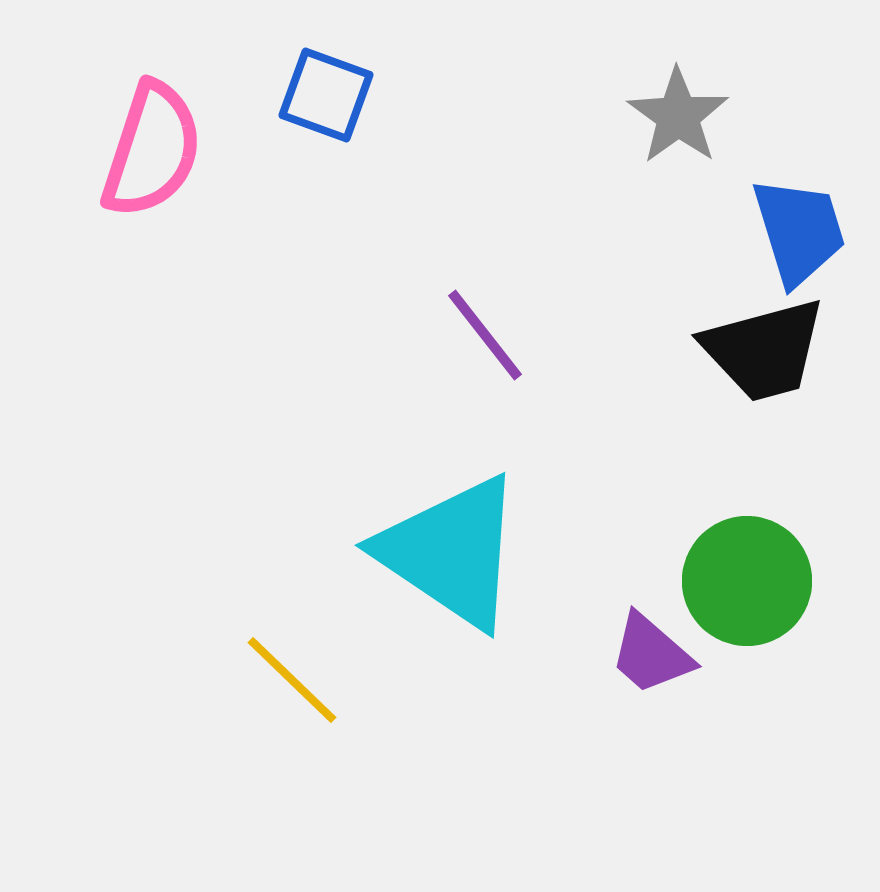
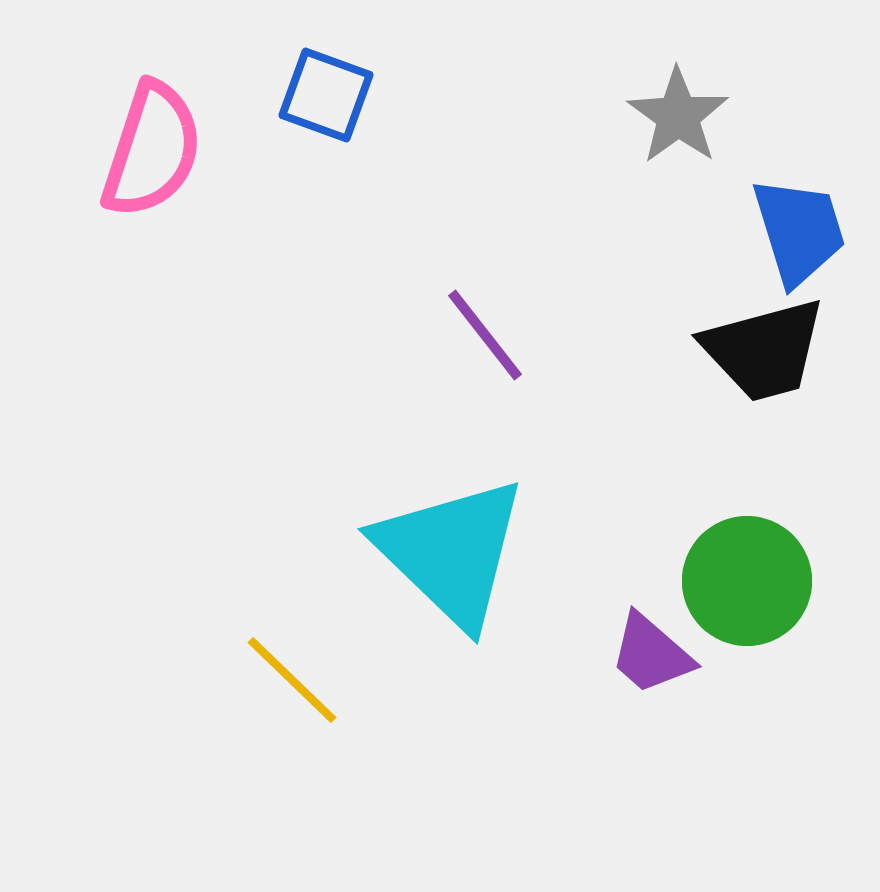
cyan triangle: rotated 10 degrees clockwise
